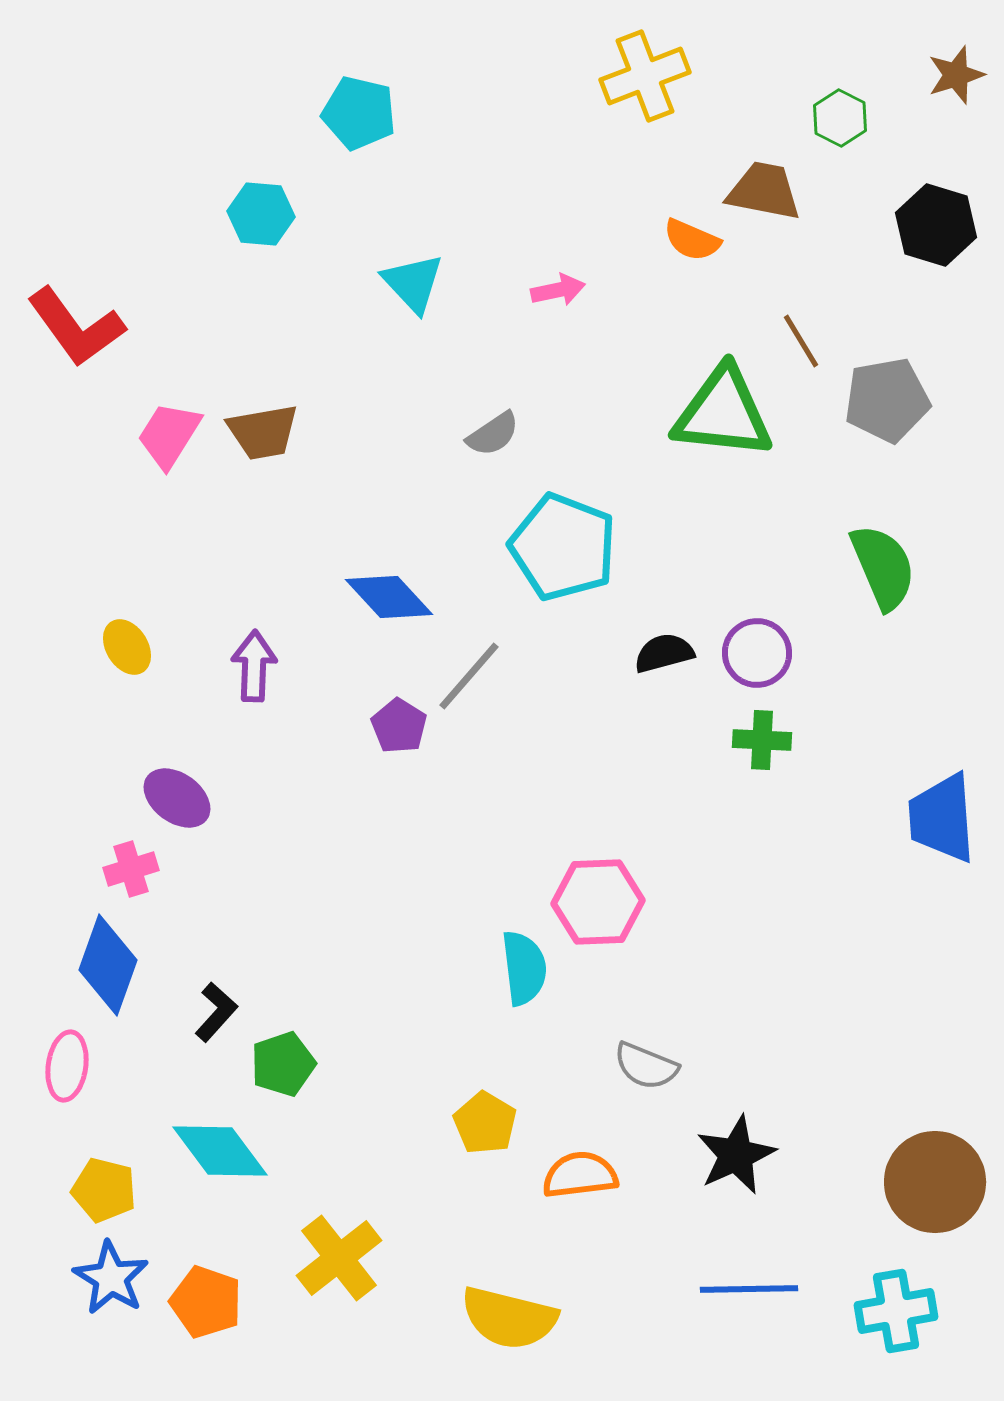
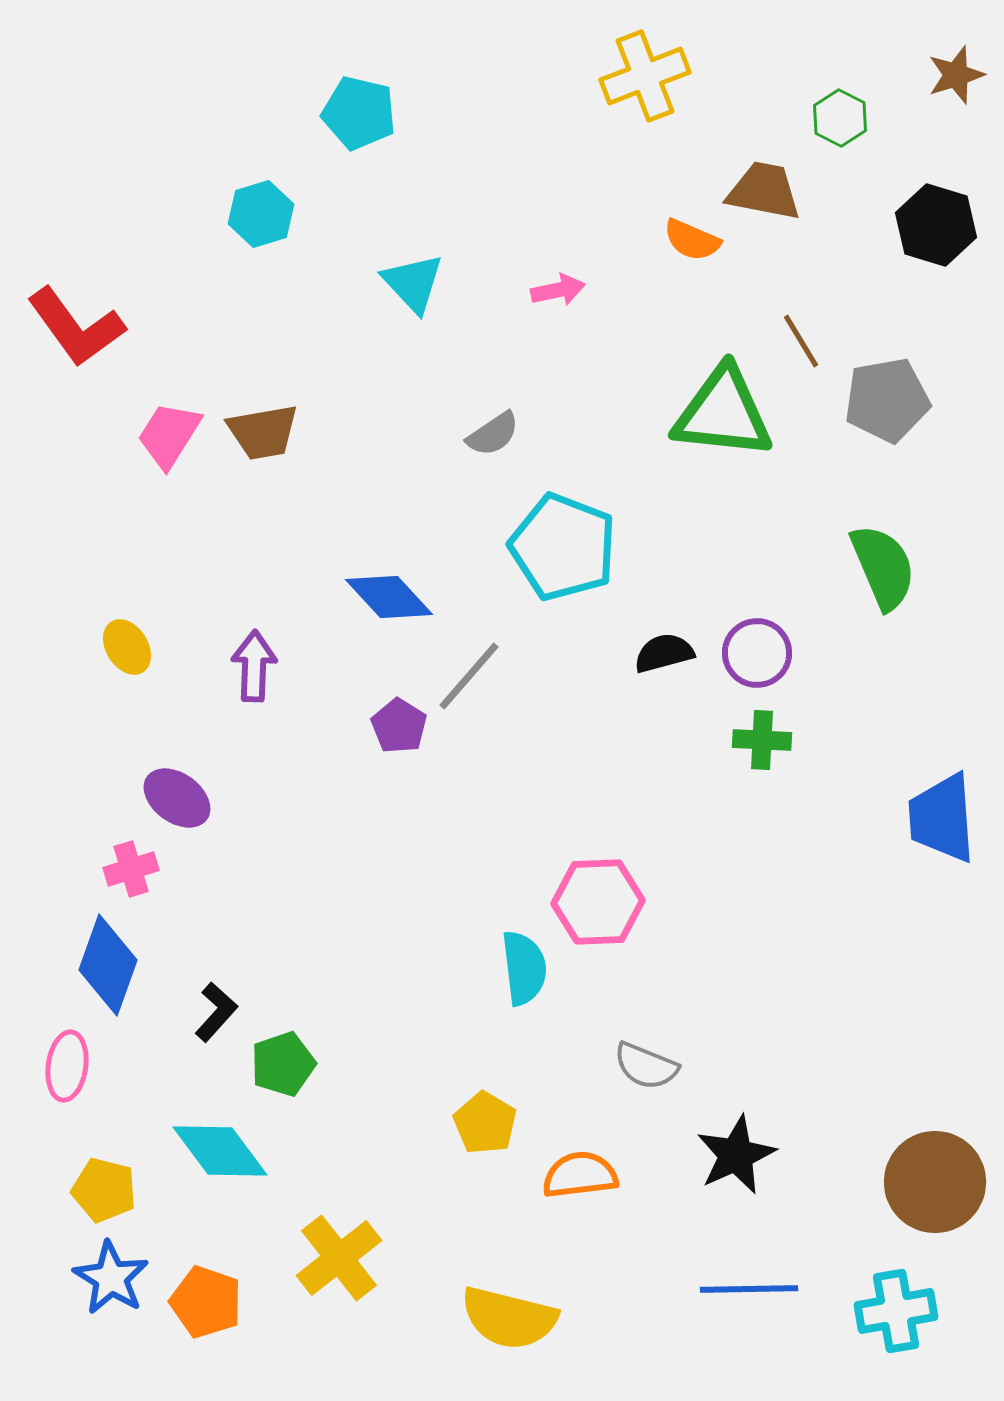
cyan hexagon at (261, 214): rotated 22 degrees counterclockwise
